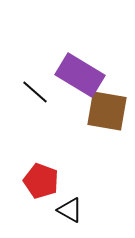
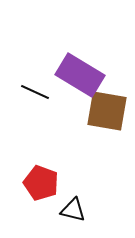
black line: rotated 16 degrees counterclockwise
red pentagon: moved 2 px down
black triangle: moved 3 px right; rotated 16 degrees counterclockwise
